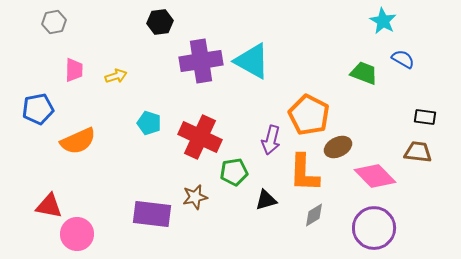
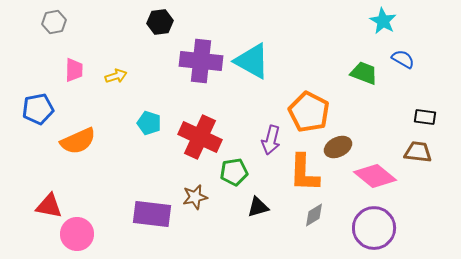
purple cross: rotated 15 degrees clockwise
orange pentagon: moved 3 px up
pink diamond: rotated 6 degrees counterclockwise
black triangle: moved 8 px left, 7 px down
